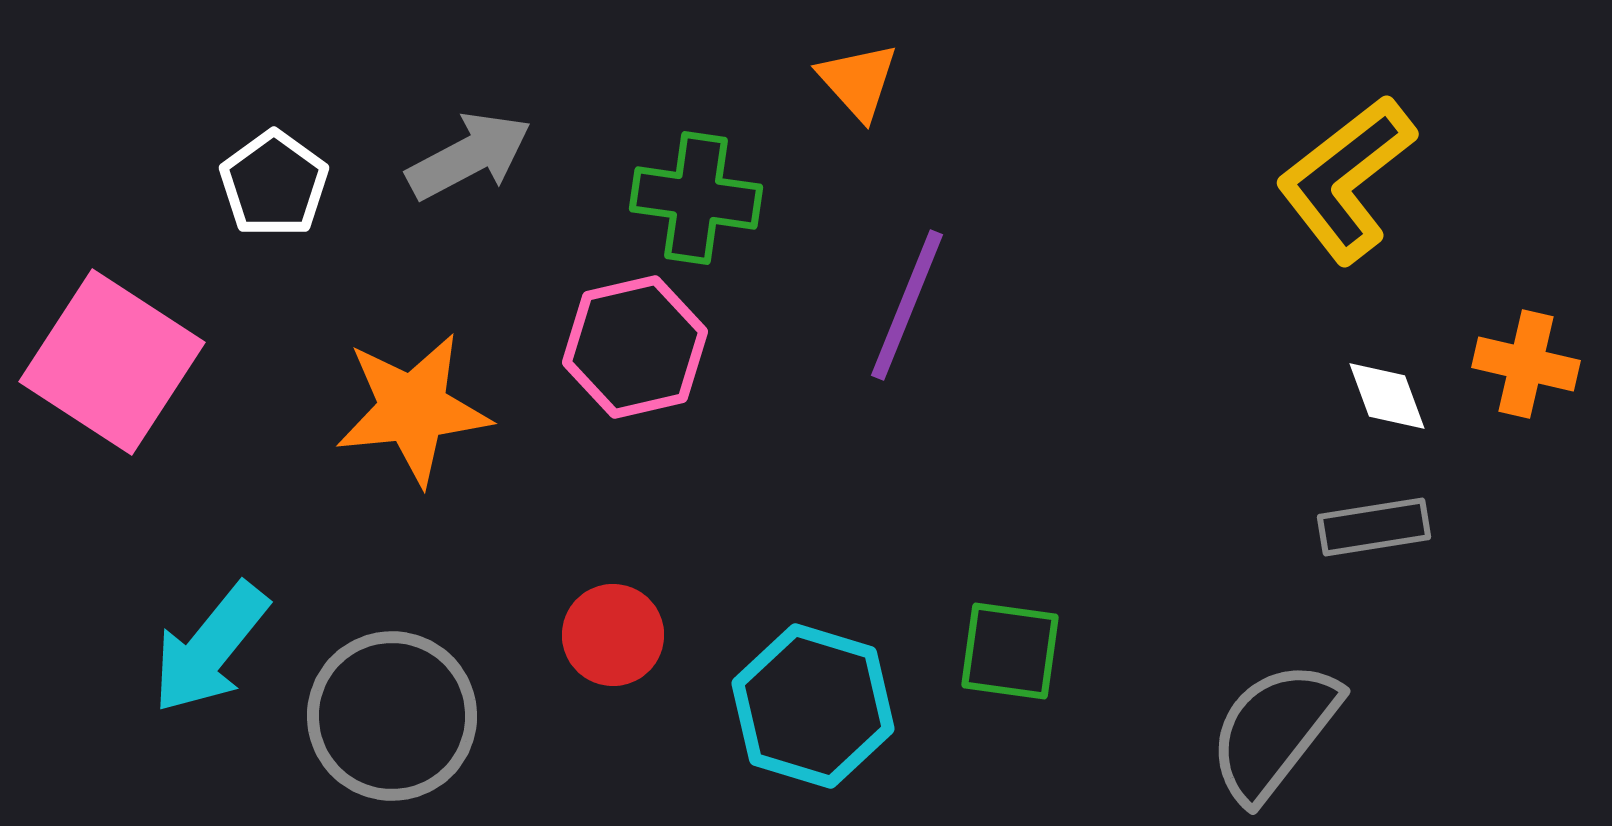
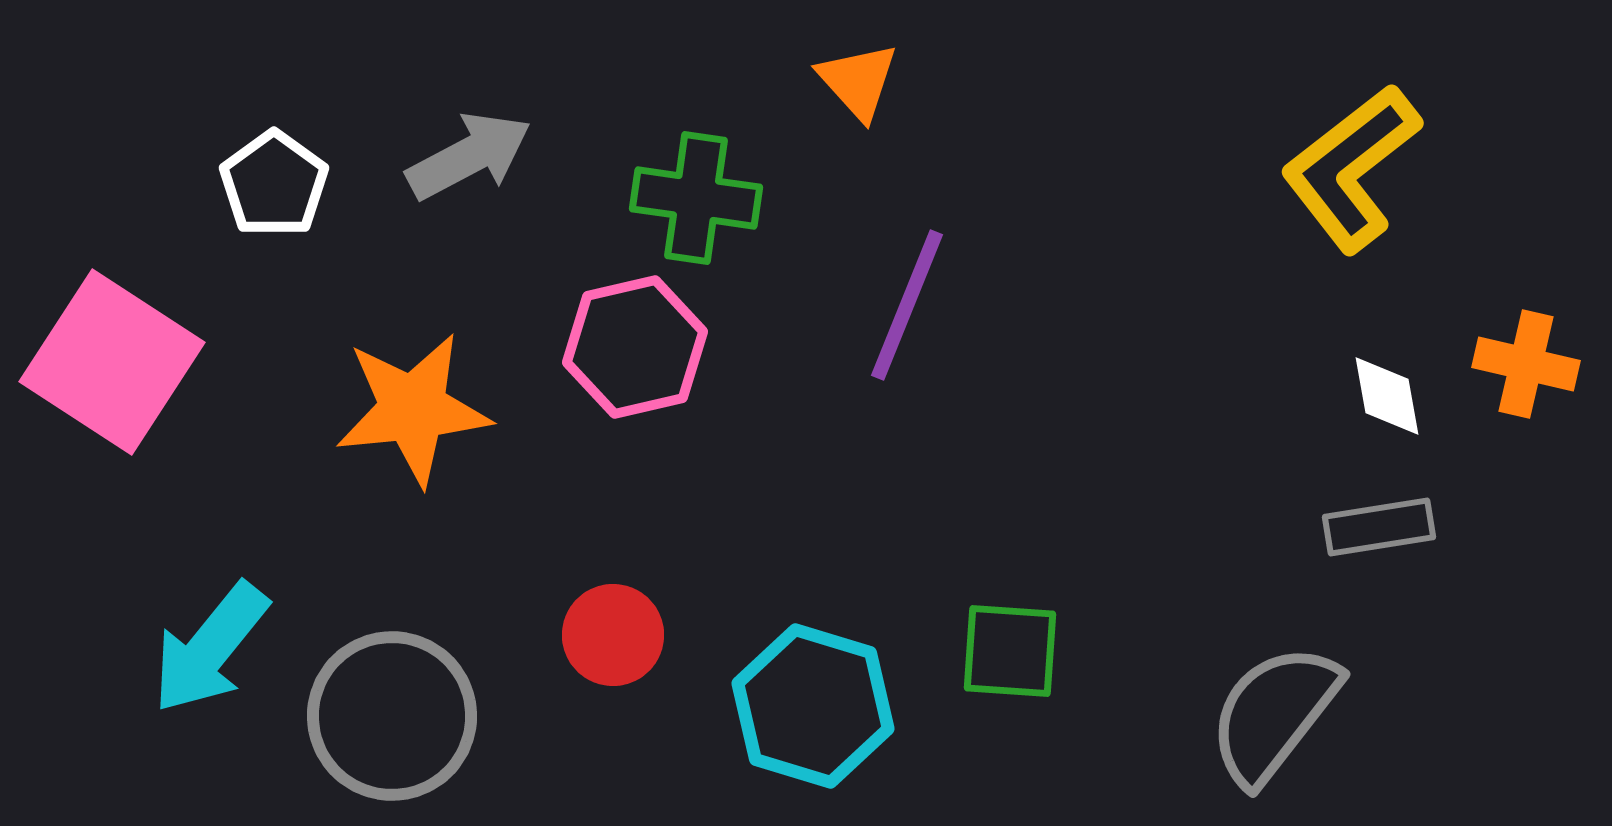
yellow L-shape: moved 5 px right, 11 px up
white diamond: rotated 10 degrees clockwise
gray rectangle: moved 5 px right
green square: rotated 4 degrees counterclockwise
gray semicircle: moved 17 px up
